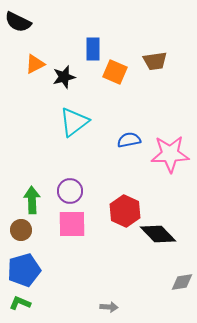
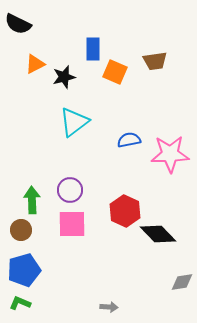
black semicircle: moved 2 px down
purple circle: moved 1 px up
